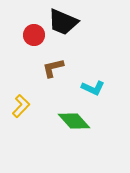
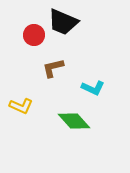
yellow L-shape: rotated 70 degrees clockwise
